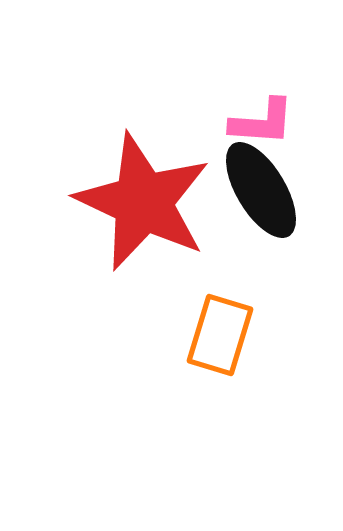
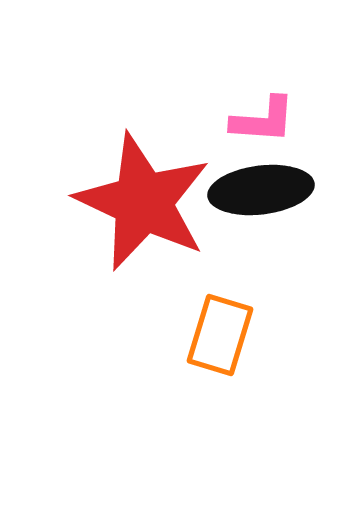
pink L-shape: moved 1 px right, 2 px up
black ellipse: rotated 66 degrees counterclockwise
